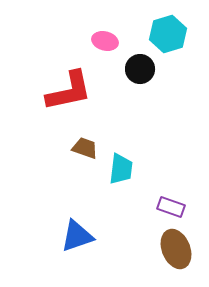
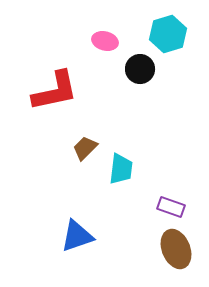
red L-shape: moved 14 px left
brown trapezoid: rotated 64 degrees counterclockwise
